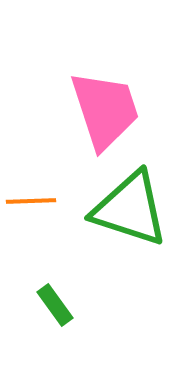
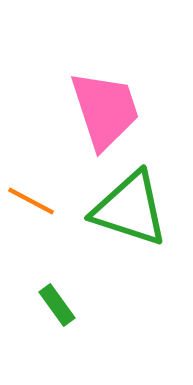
orange line: rotated 30 degrees clockwise
green rectangle: moved 2 px right
